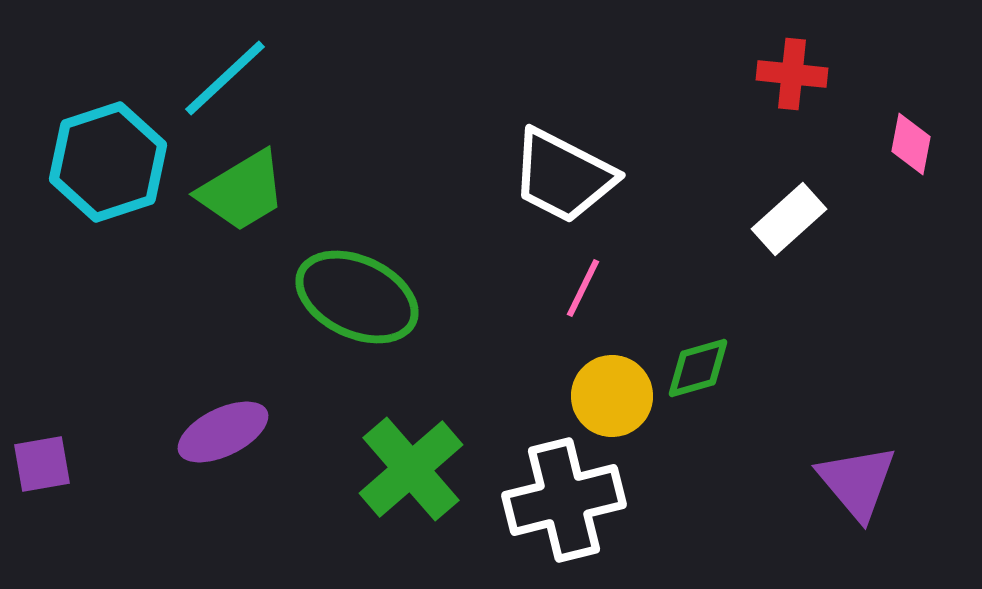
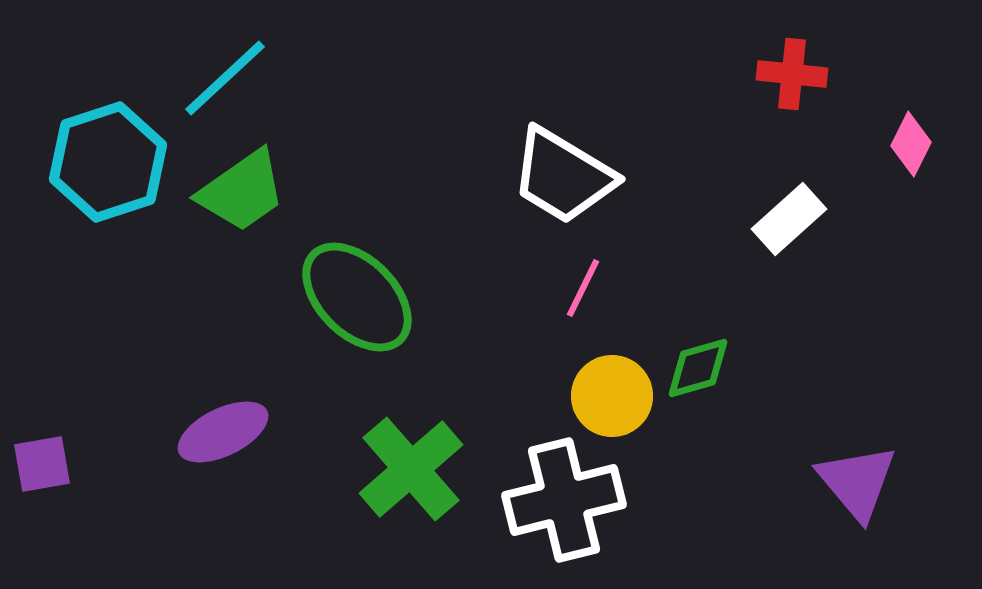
pink diamond: rotated 16 degrees clockwise
white trapezoid: rotated 4 degrees clockwise
green trapezoid: rotated 4 degrees counterclockwise
green ellipse: rotated 20 degrees clockwise
